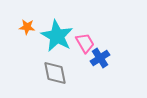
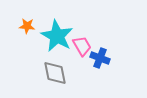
orange star: moved 1 px up
pink trapezoid: moved 3 px left, 3 px down
blue cross: rotated 36 degrees counterclockwise
